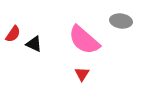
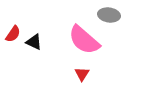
gray ellipse: moved 12 px left, 6 px up
black triangle: moved 2 px up
